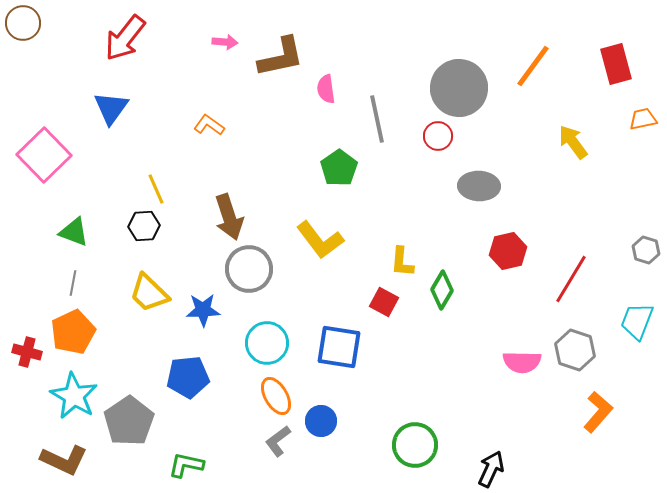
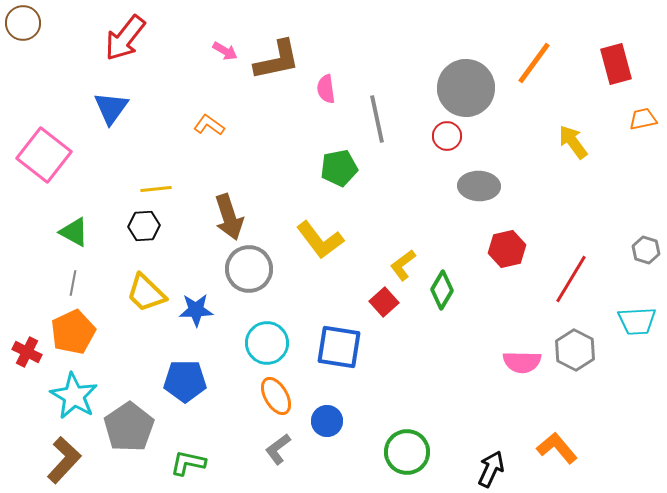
pink arrow at (225, 42): moved 9 px down; rotated 25 degrees clockwise
brown L-shape at (281, 57): moved 4 px left, 3 px down
orange line at (533, 66): moved 1 px right, 3 px up
gray circle at (459, 88): moved 7 px right
red circle at (438, 136): moved 9 px right
pink square at (44, 155): rotated 8 degrees counterclockwise
green pentagon at (339, 168): rotated 24 degrees clockwise
yellow line at (156, 189): rotated 72 degrees counterclockwise
green triangle at (74, 232): rotated 8 degrees clockwise
red hexagon at (508, 251): moved 1 px left, 2 px up
yellow L-shape at (402, 262): moved 1 px right, 3 px down; rotated 48 degrees clockwise
yellow trapezoid at (149, 293): moved 3 px left
red square at (384, 302): rotated 20 degrees clockwise
blue star at (203, 310): moved 7 px left
cyan trapezoid at (637, 321): rotated 114 degrees counterclockwise
gray hexagon at (575, 350): rotated 9 degrees clockwise
red cross at (27, 352): rotated 12 degrees clockwise
blue pentagon at (188, 377): moved 3 px left, 4 px down; rotated 6 degrees clockwise
orange L-shape at (598, 412): moved 41 px left, 36 px down; rotated 81 degrees counterclockwise
gray pentagon at (129, 421): moved 6 px down
blue circle at (321, 421): moved 6 px right
gray L-shape at (278, 441): moved 8 px down
green circle at (415, 445): moved 8 px left, 7 px down
brown L-shape at (64, 460): rotated 72 degrees counterclockwise
green L-shape at (186, 465): moved 2 px right, 2 px up
